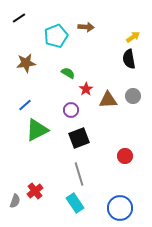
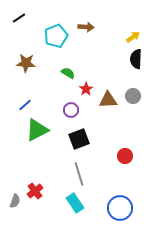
black semicircle: moved 7 px right; rotated 12 degrees clockwise
brown star: rotated 12 degrees clockwise
black square: moved 1 px down
